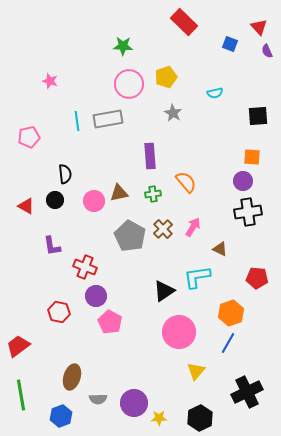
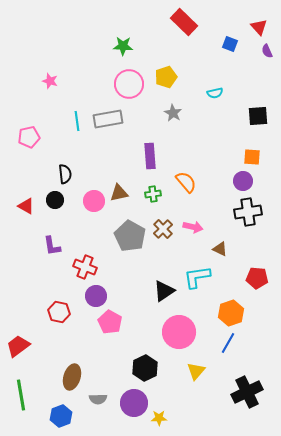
pink arrow at (193, 227): rotated 72 degrees clockwise
black hexagon at (200, 418): moved 55 px left, 50 px up
